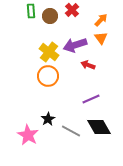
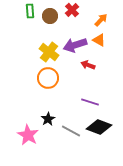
green rectangle: moved 1 px left
orange triangle: moved 2 px left, 2 px down; rotated 24 degrees counterclockwise
orange circle: moved 2 px down
purple line: moved 1 px left, 3 px down; rotated 42 degrees clockwise
black diamond: rotated 40 degrees counterclockwise
